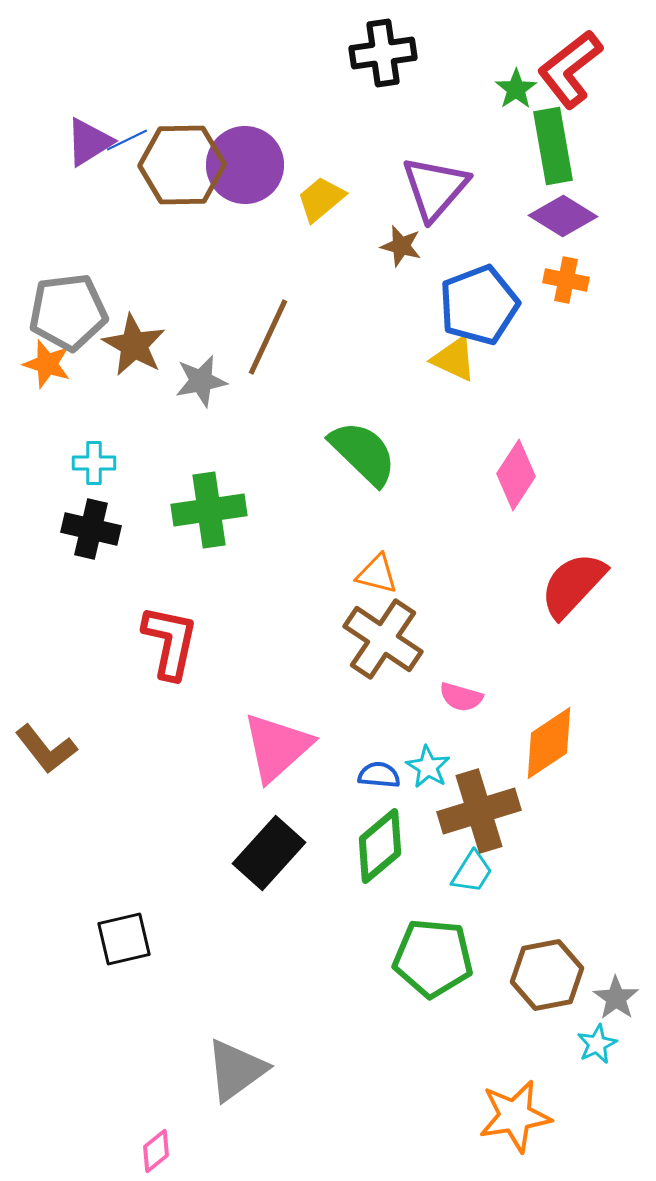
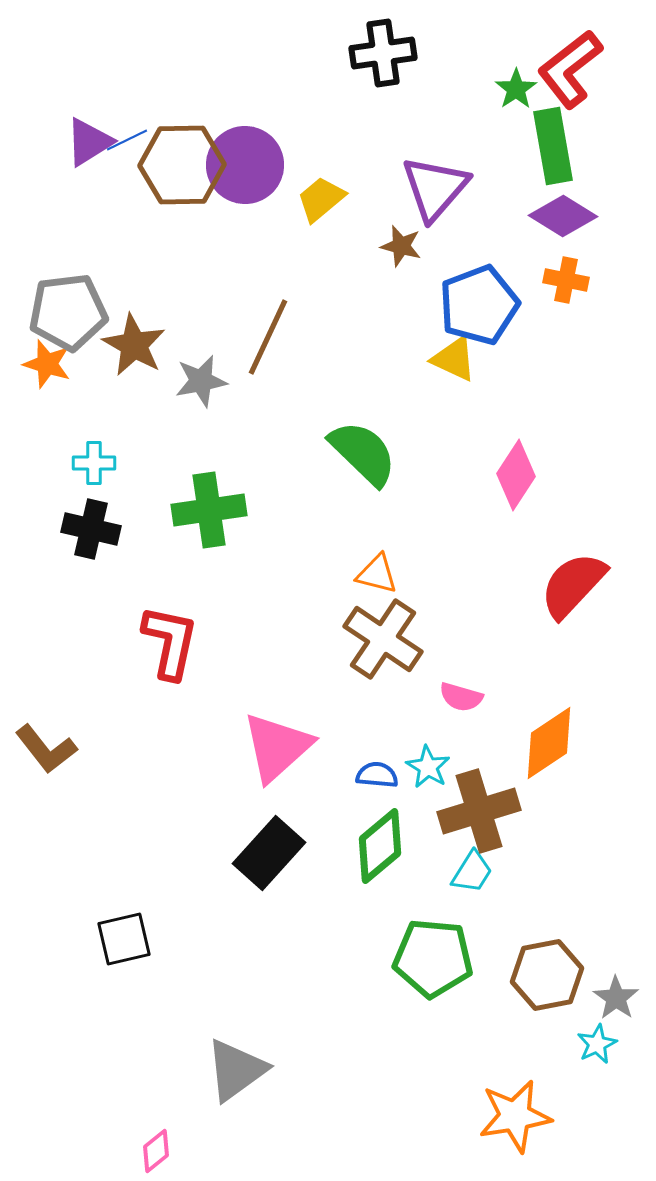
blue semicircle at (379, 775): moved 2 px left
